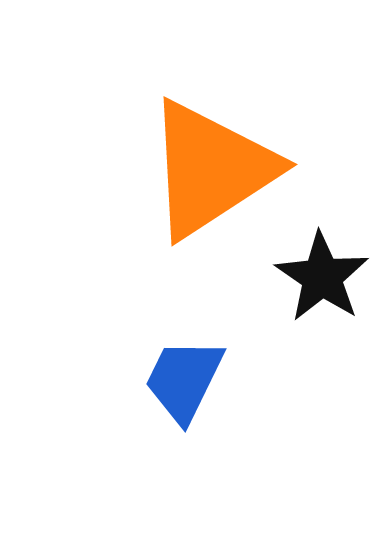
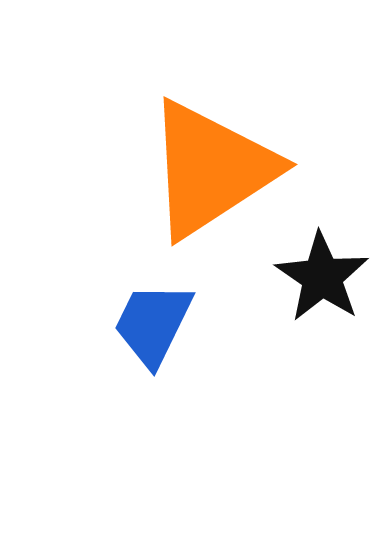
blue trapezoid: moved 31 px left, 56 px up
